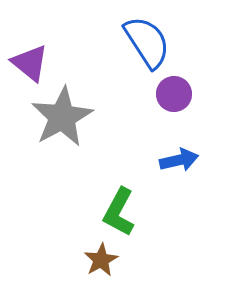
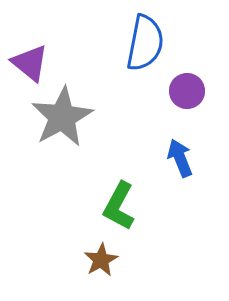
blue semicircle: moved 2 px left, 1 px down; rotated 44 degrees clockwise
purple circle: moved 13 px right, 3 px up
blue arrow: moved 1 px right, 2 px up; rotated 99 degrees counterclockwise
green L-shape: moved 6 px up
